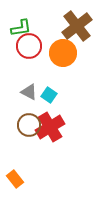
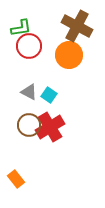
brown cross: rotated 24 degrees counterclockwise
orange circle: moved 6 px right, 2 px down
orange rectangle: moved 1 px right
